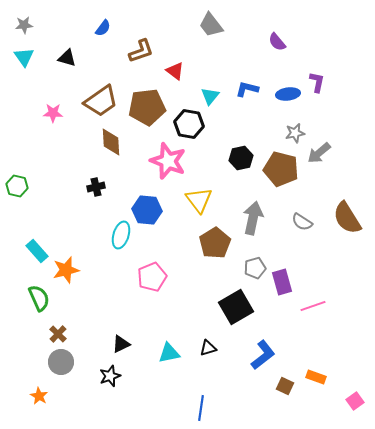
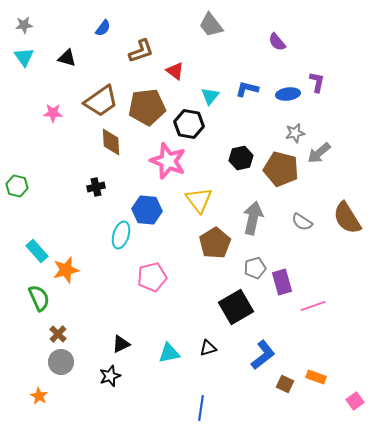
pink pentagon at (152, 277): rotated 8 degrees clockwise
brown square at (285, 386): moved 2 px up
